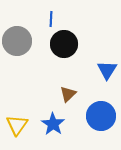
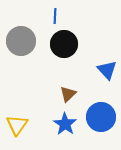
blue line: moved 4 px right, 3 px up
gray circle: moved 4 px right
blue triangle: rotated 15 degrees counterclockwise
blue circle: moved 1 px down
blue star: moved 12 px right
